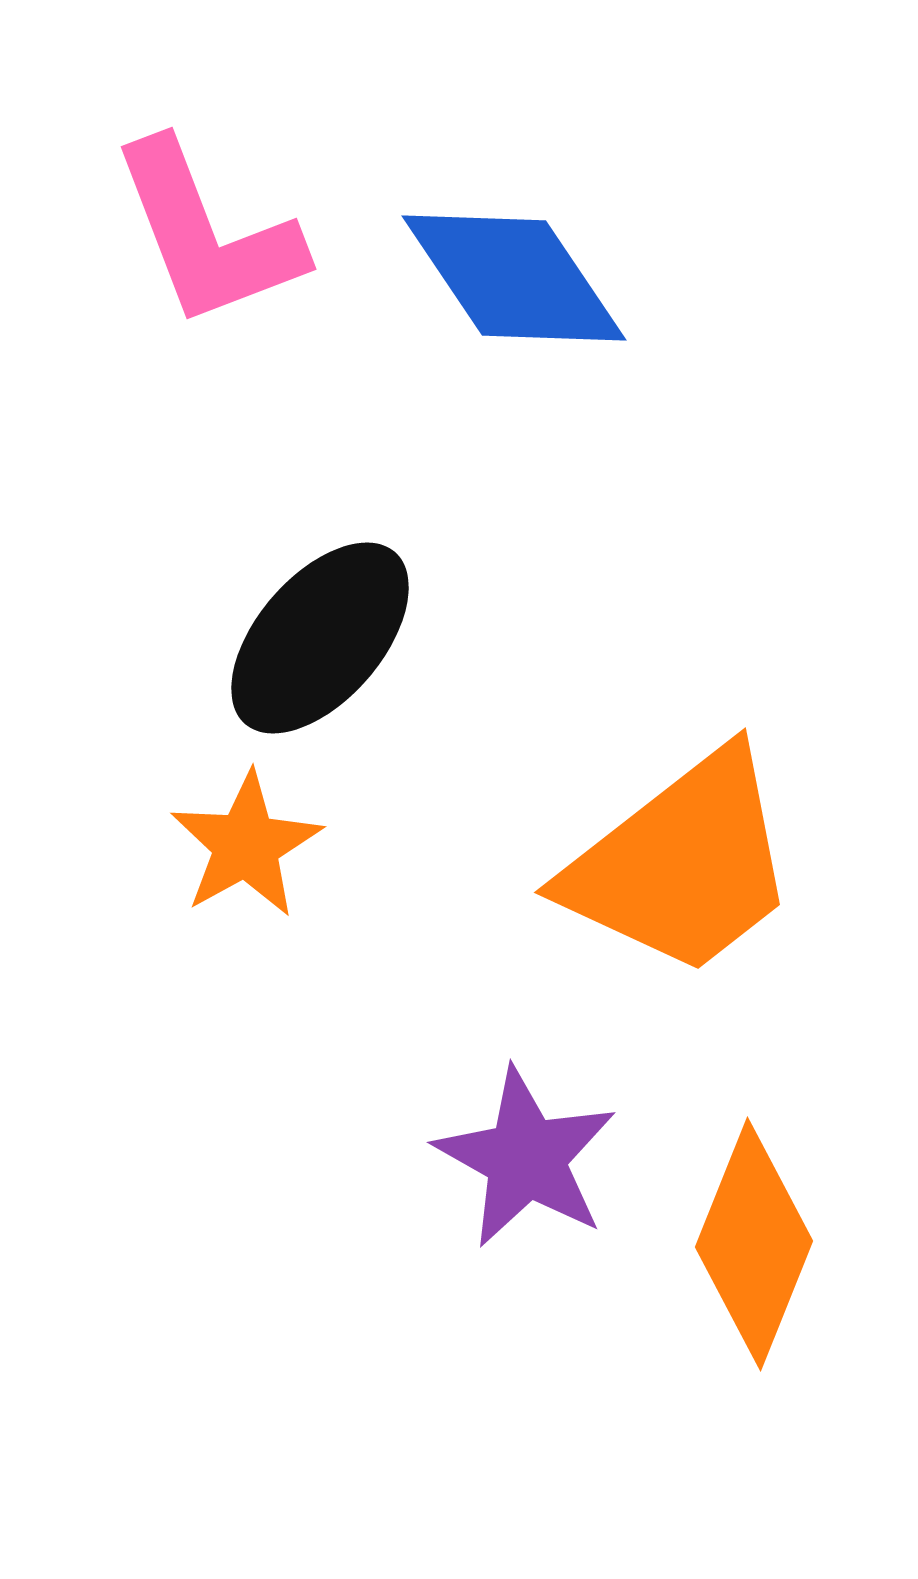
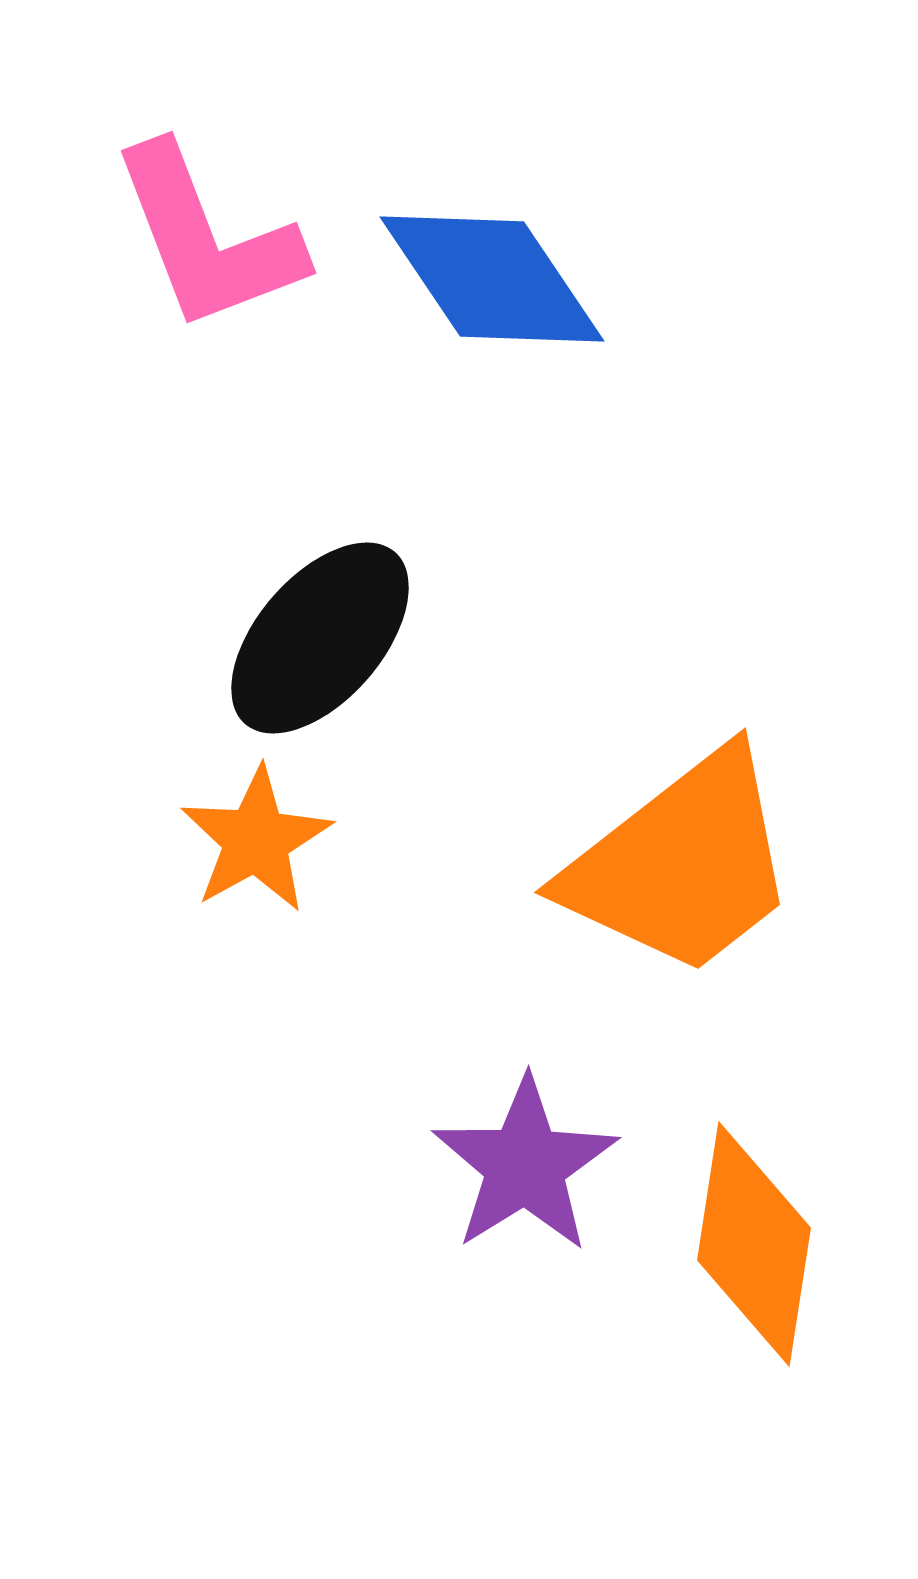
pink L-shape: moved 4 px down
blue diamond: moved 22 px left, 1 px down
orange star: moved 10 px right, 5 px up
purple star: moved 1 px left, 7 px down; rotated 11 degrees clockwise
orange diamond: rotated 13 degrees counterclockwise
